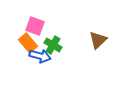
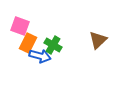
pink square: moved 15 px left
orange rectangle: rotated 66 degrees clockwise
